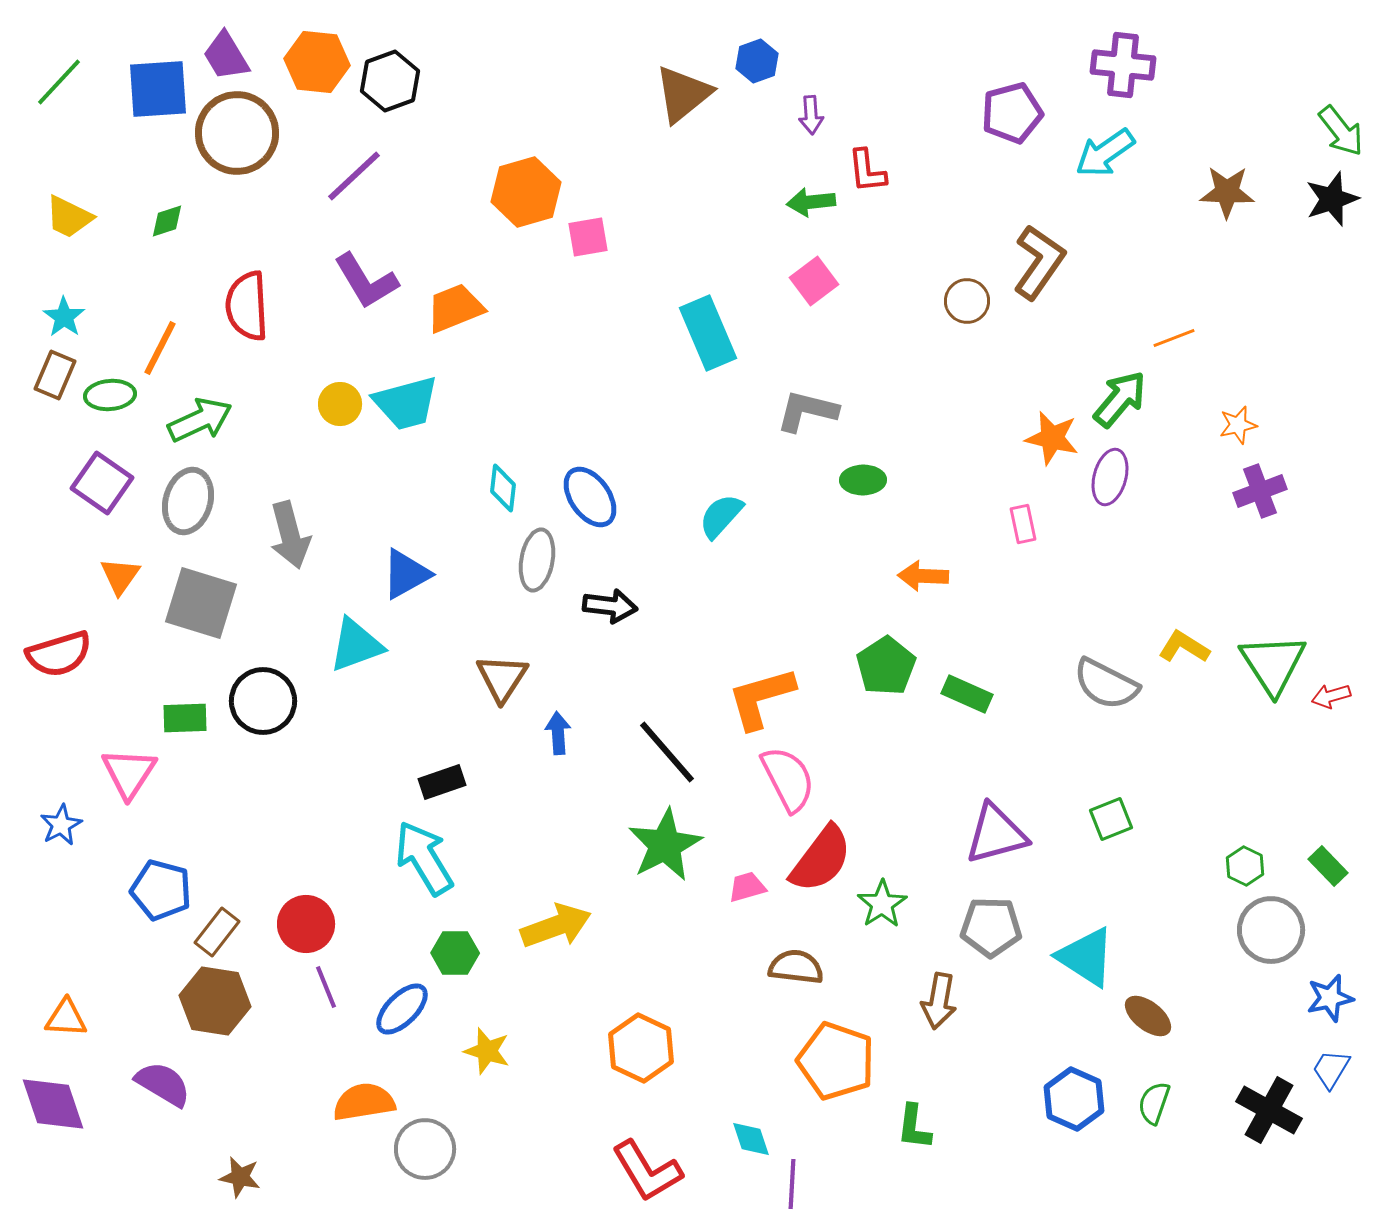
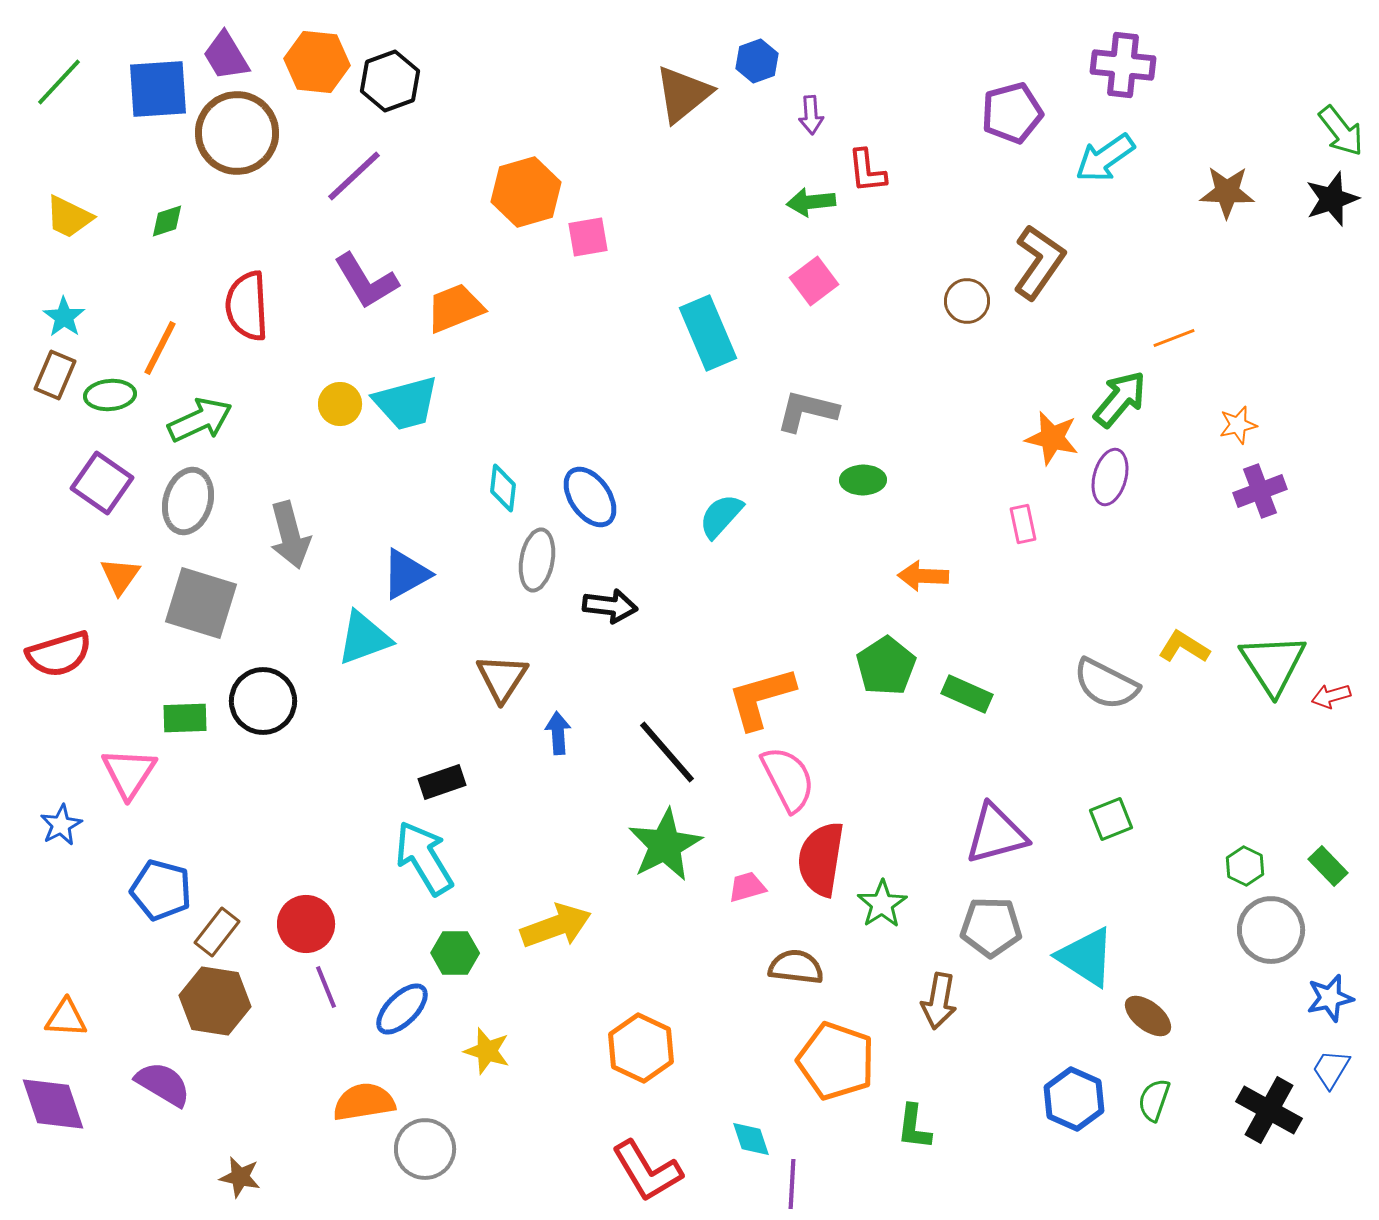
cyan arrow at (1105, 153): moved 5 px down
cyan triangle at (356, 645): moved 8 px right, 7 px up
red semicircle at (821, 859): rotated 152 degrees clockwise
green semicircle at (1154, 1103): moved 3 px up
